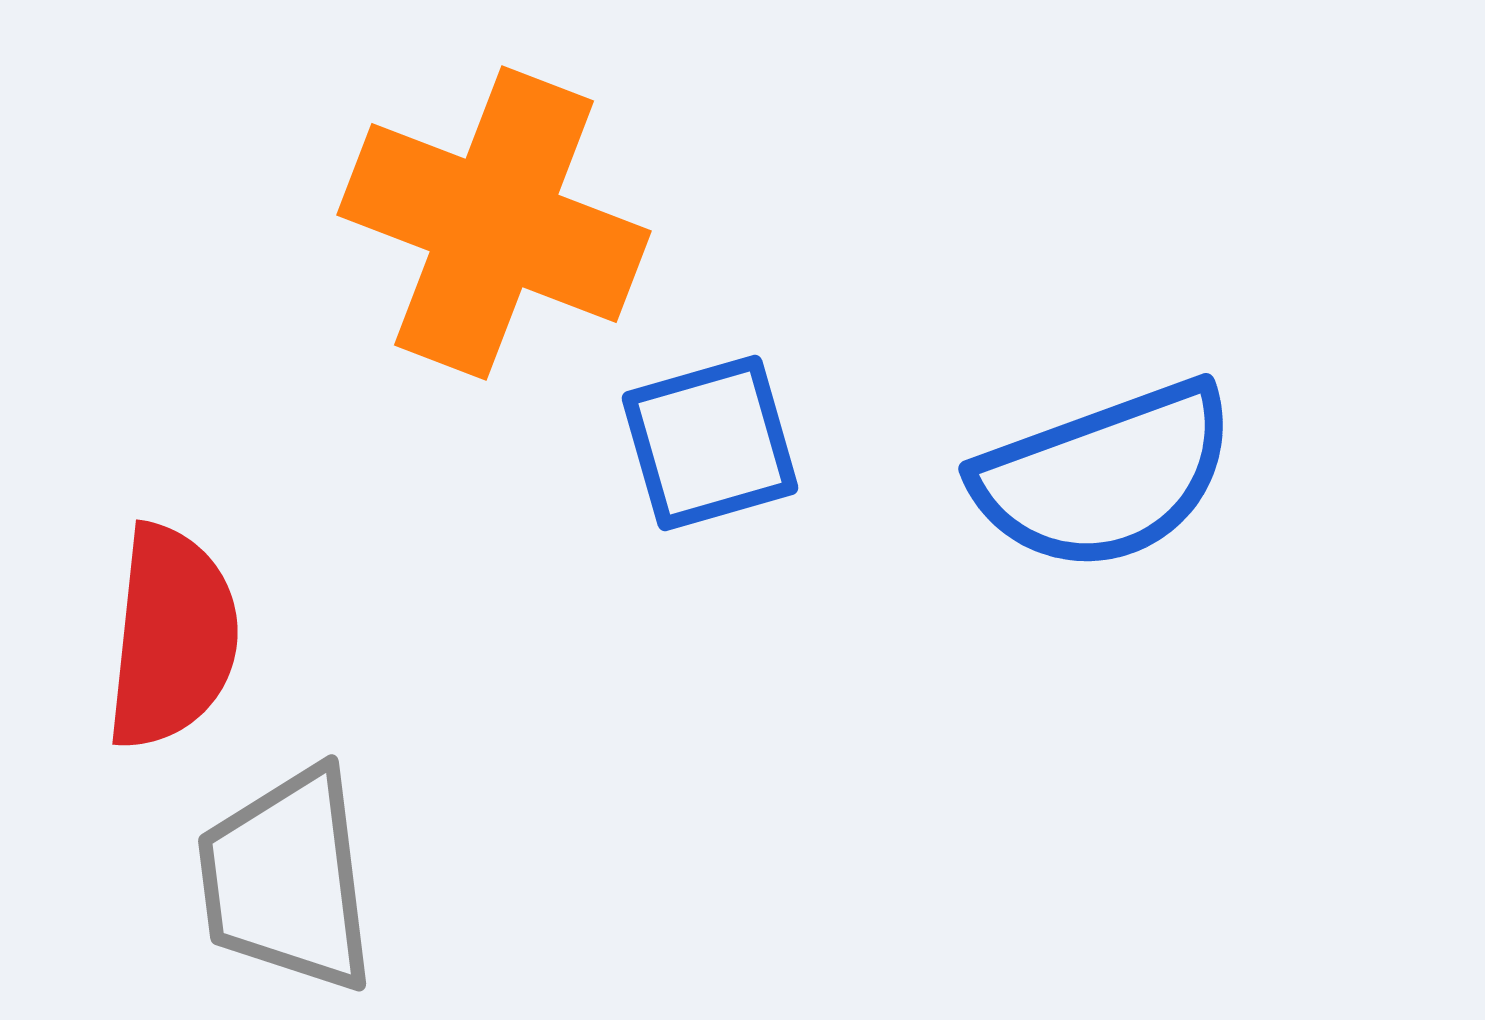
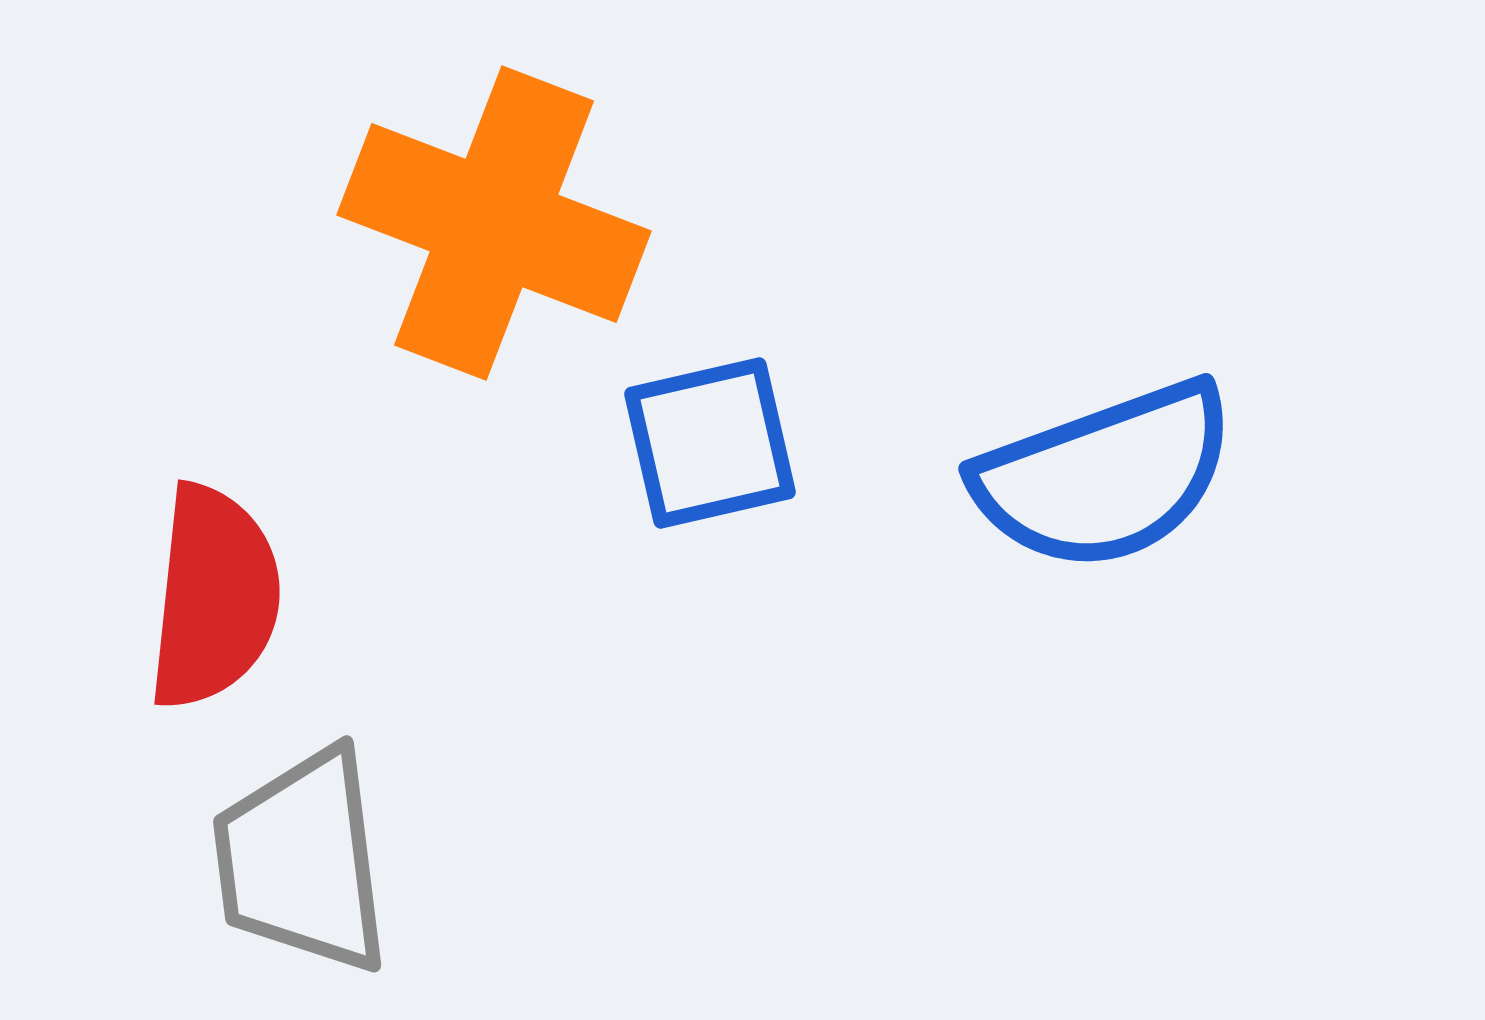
blue square: rotated 3 degrees clockwise
red semicircle: moved 42 px right, 40 px up
gray trapezoid: moved 15 px right, 19 px up
